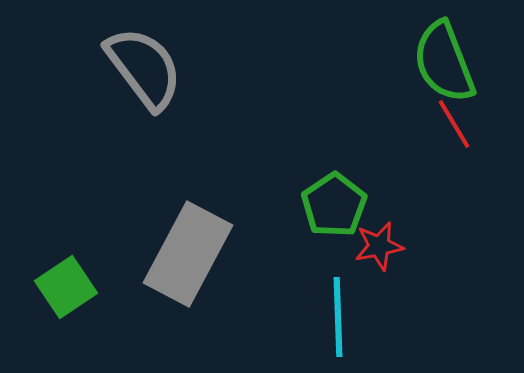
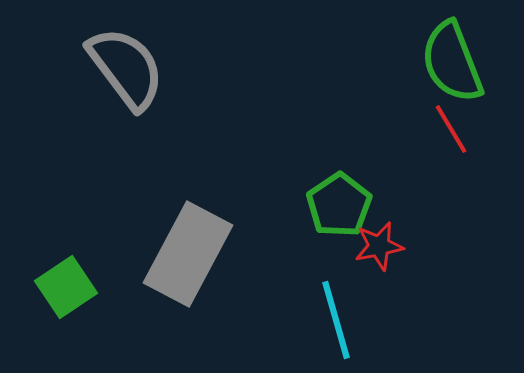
green semicircle: moved 8 px right
gray semicircle: moved 18 px left
red line: moved 3 px left, 5 px down
green pentagon: moved 5 px right
cyan line: moved 2 px left, 3 px down; rotated 14 degrees counterclockwise
